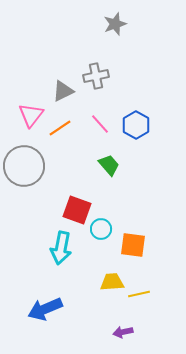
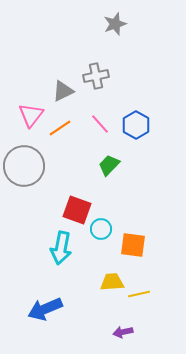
green trapezoid: rotated 95 degrees counterclockwise
